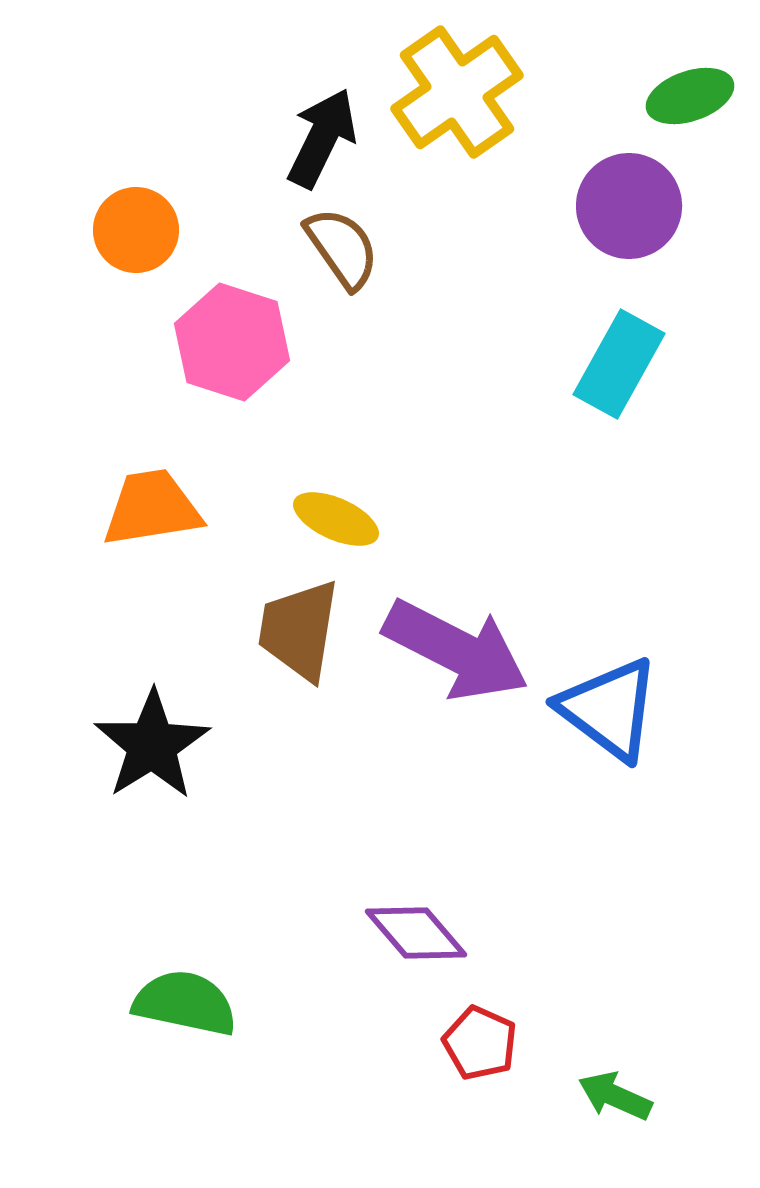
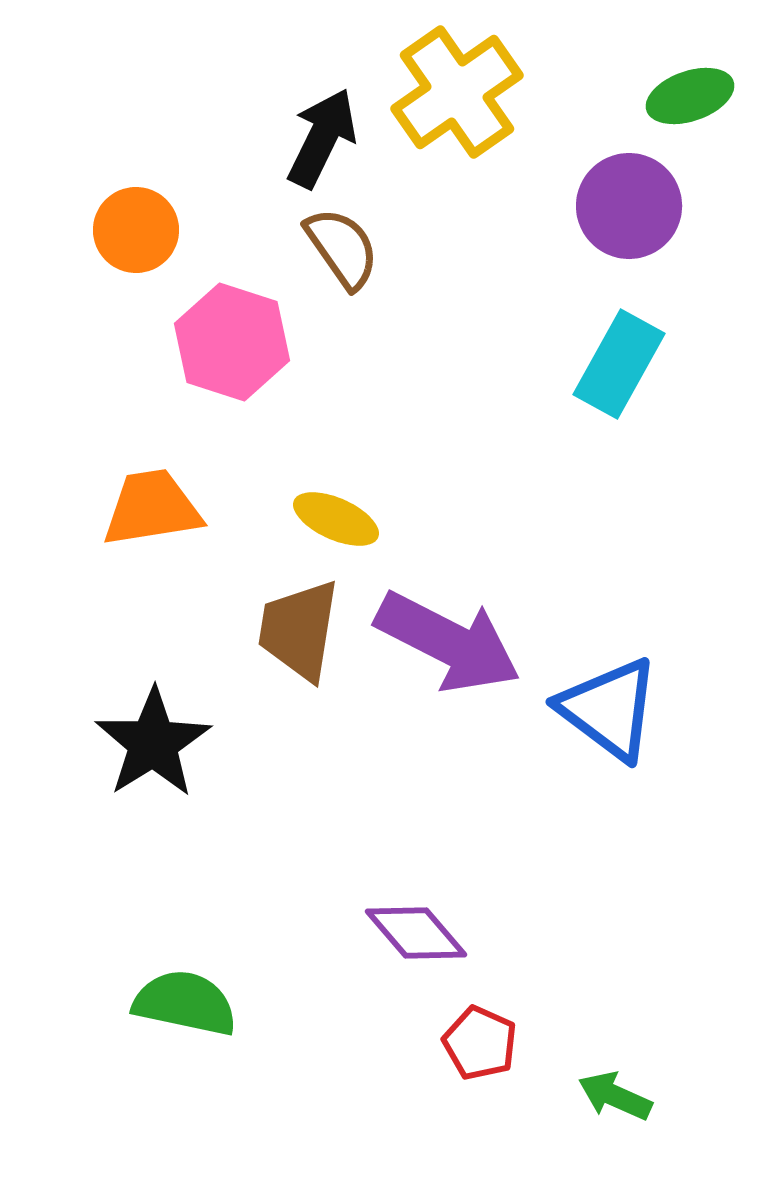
purple arrow: moved 8 px left, 8 px up
black star: moved 1 px right, 2 px up
